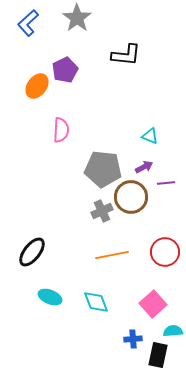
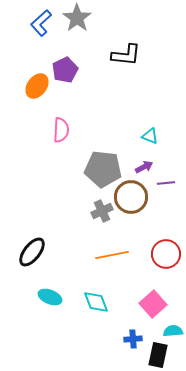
blue L-shape: moved 13 px right
red circle: moved 1 px right, 2 px down
